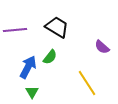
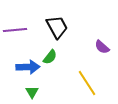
black trapezoid: rotated 30 degrees clockwise
blue arrow: rotated 60 degrees clockwise
